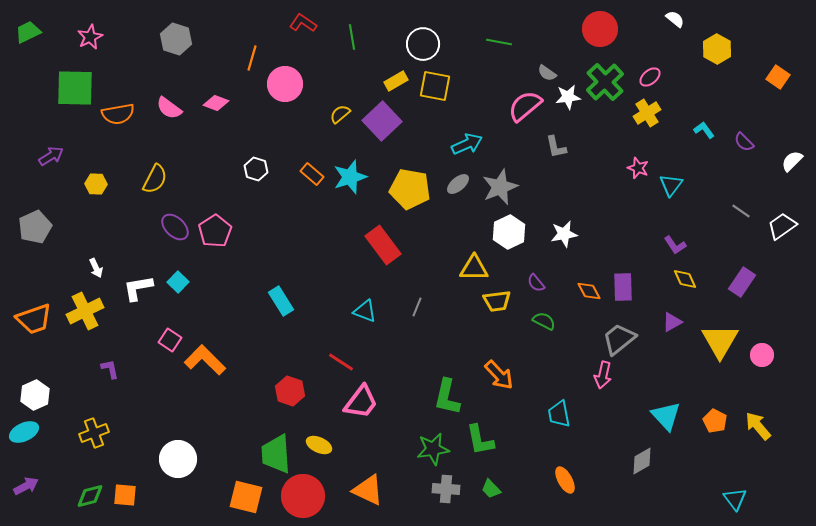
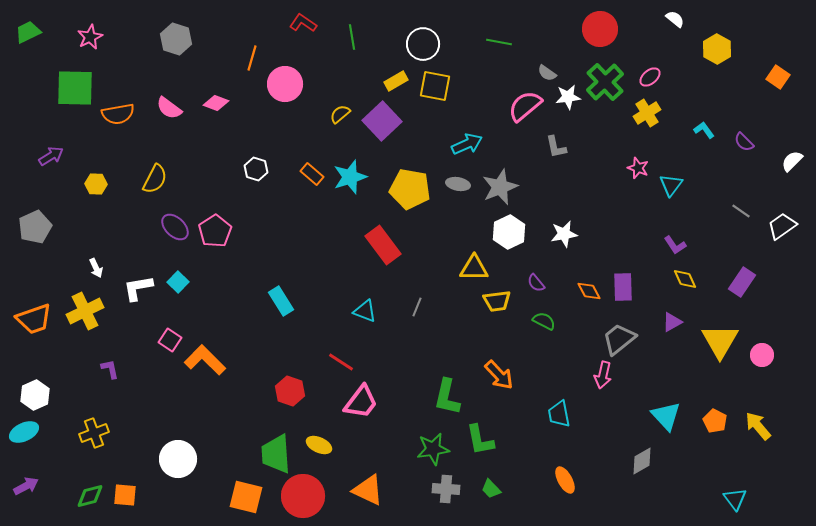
gray ellipse at (458, 184): rotated 50 degrees clockwise
